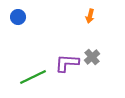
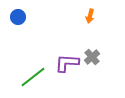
green line: rotated 12 degrees counterclockwise
